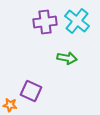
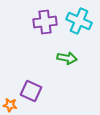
cyan cross: moved 2 px right; rotated 15 degrees counterclockwise
